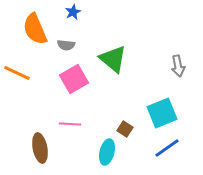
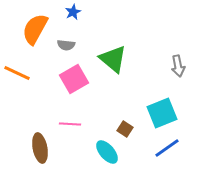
orange semicircle: rotated 52 degrees clockwise
cyan ellipse: rotated 55 degrees counterclockwise
